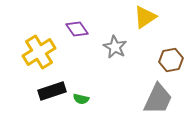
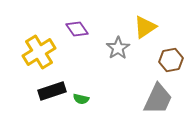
yellow triangle: moved 10 px down
gray star: moved 3 px right, 1 px down; rotated 10 degrees clockwise
